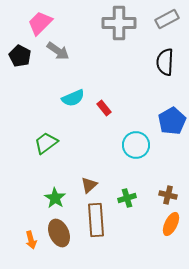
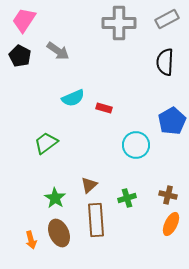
pink trapezoid: moved 16 px left, 3 px up; rotated 12 degrees counterclockwise
red rectangle: rotated 35 degrees counterclockwise
